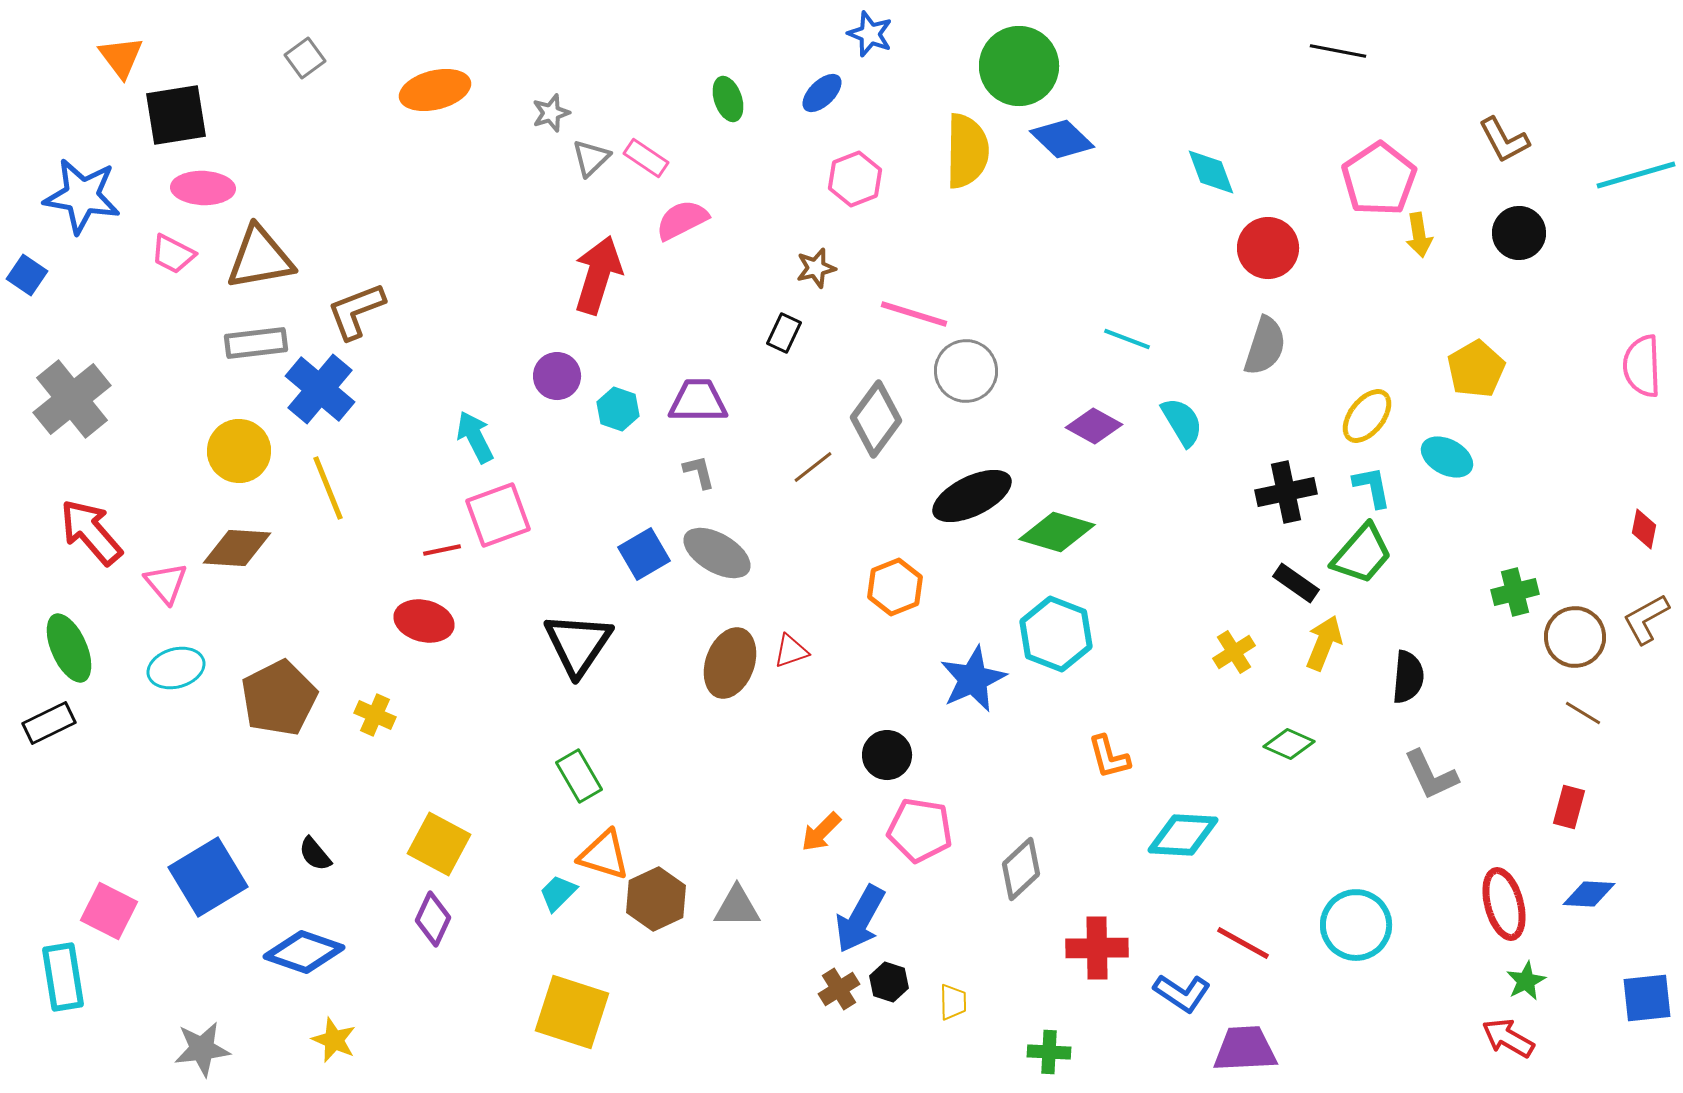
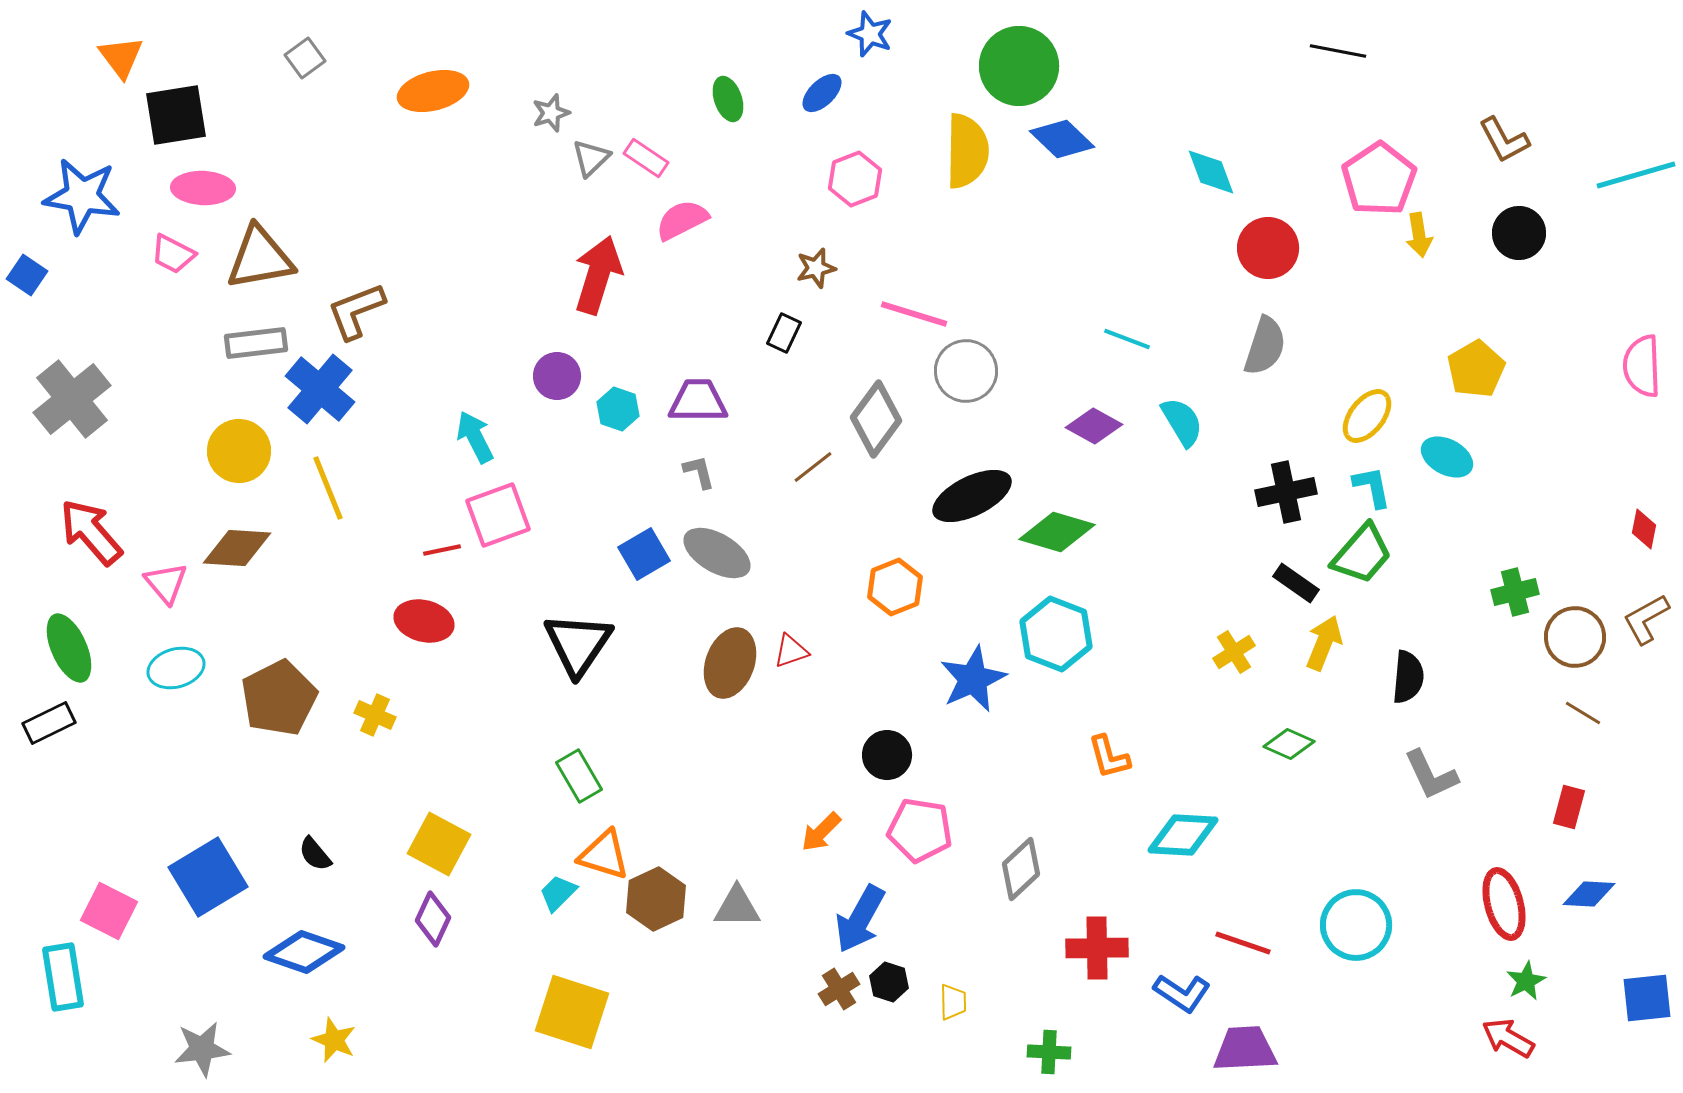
orange ellipse at (435, 90): moved 2 px left, 1 px down
red line at (1243, 943): rotated 10 degrees counterclockwise
